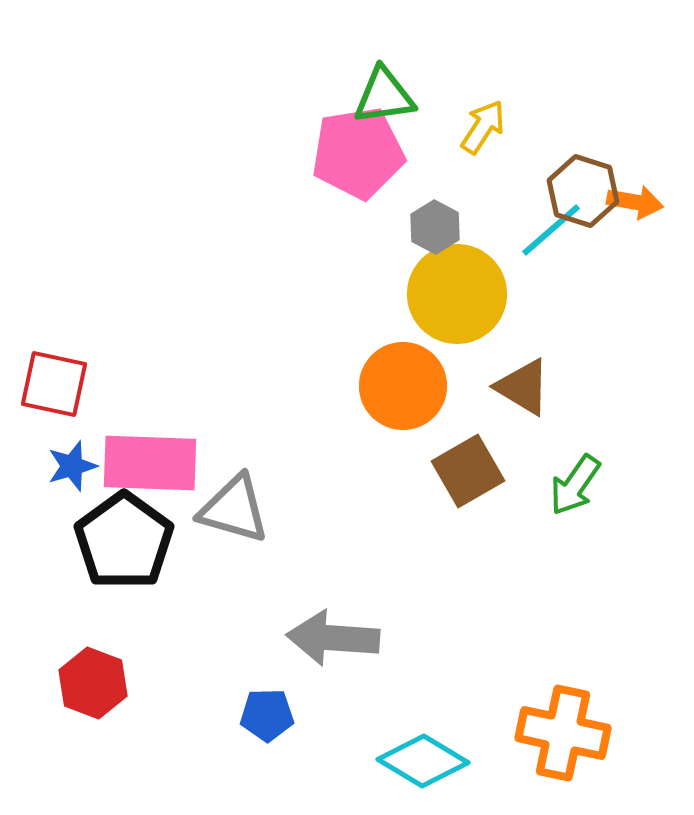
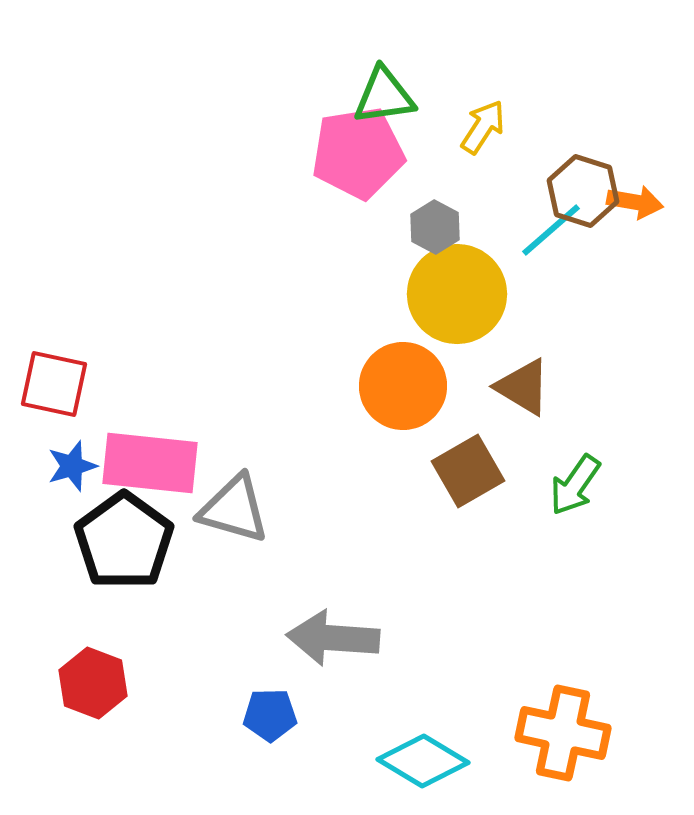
pink rectangle: rotated 4 degrees clockwise
blue pentagon: moved 3 px right
